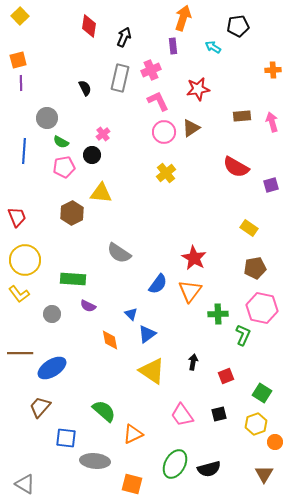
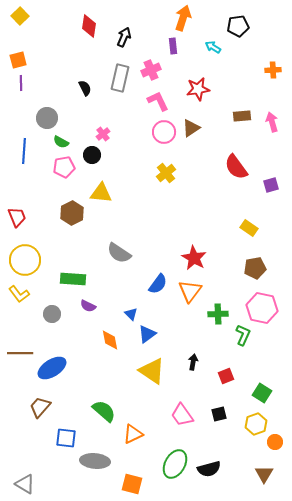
red semicircle at (236, 167): rotated 24 degrees clockwise
